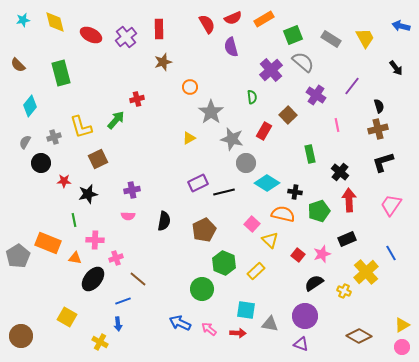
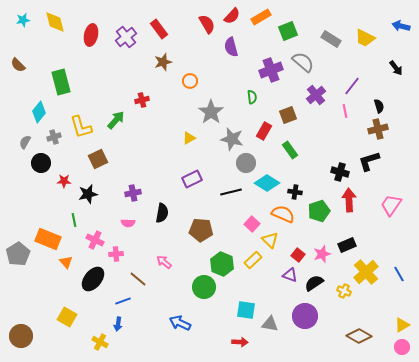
red semicircle at (233, 18): moved 1 px left, 2 px up; rotated 24 degrees counterclockwise
orange rectangle at (264, 19): moved 3 px left, 2 px up
red rectangle at (159, 29): rotated 36 degrees counterclockwise
red ellipse at (91, 35): rotated 75 degrees clockwise
green square at (293, 35): moved 5 px left, 4 px up
yellow trapezoid at (365, 38): rotated 145 degrees clockwise
purple cross at (271, 70): rotated 20 degrees clockwise
green rectangle at (61, 73): moved 9 px down
orange circle at (190, 87): moved 6 px up
purple cross at (316, 95): rotated 18 degrees clockwise
red cross at (137, 99): moved 5 px right, 1 px down
cyan diamond at (30, 106): moved 9 px right, 6 px down
brown square at (288, 115): rotated 24 degrees clockwise
pink line at (337, 125): moved 8 px right, 14 px up
green rectangle at (310, 154): moved 20 px left, 4 px up; rotated 24 degrees counterclockwise
black L-shape at (383, 162): moved 14 px left, 1 px up
black cross at (340, 172): rotated 24 degrees counterclockwise
purple rectangle at (198, 183): moved 6 px left, 4 px up
purple cross at (132, 190): moved 1 px right, 3 px down
black line at (224, 192): moved 7 px right
orange semicircle at (283, 214): rotated 10 degrees clockwise
pink semicircle at (128, 216): moved 7 px down
black semicircle at (164, 221): moved 2 px left, 8 px up
brown pentagon at (204, 230): moved 3 px left; rotated 30 degrees clockwise
black rectangle at (347, 239): moved 6 px down
pink cross at (95, 240): rotated 24 degrees clockwise
orange rectangle at (48, 243): moved 4 px up
blue line at (391, 253): moved 8 px right, 21 px down
gray pentagon at (18, 256): moved 2 px up
orange triangle at (75, 258): moved 9 px left, 4 px down; rotated 40 degrees clockwise
pink cross at (116, 258): moved 4 px up; rotated 16 degrees clockwise
green hexagon at (224, 263): moved 2 px left, 1 px down
yellow rectangle at (256, 271): moved 3 px left, 11 px up
green circle at (202, 289): moved 2 px right, 2 px up
blue arrow at (118, 324): rotated 16 degrees clockwise
pink arrow at (209, 329): moved 45 px left, 67 px up
red arrow at (238, 333): moved 2 px right, 9 px down
purple triangle at (301, 344): moved 11 px left, 69 px up
